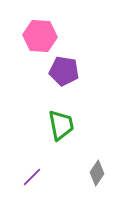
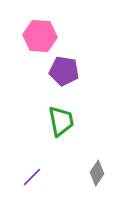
green trapezoid: moved 4 px up
